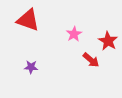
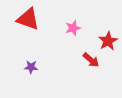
red triangle: moved 1 px up
pink star: moved 1 px left, 6 px up; rotated 14 degrees clockwise
red star: rotated 12 degrees clockwise
